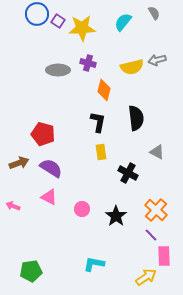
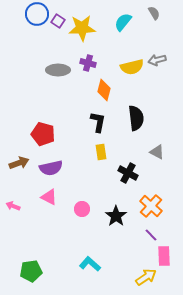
purple semicircle: rotated 135 degrees clockwise
orange cross: moved 5 px left, 4 px up
cyan L-shape: moved 4 px left; rotated 30 degrees clockwise
